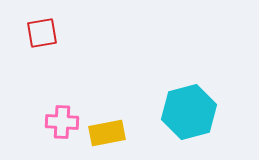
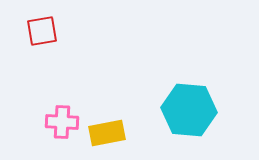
red square: moved 2 px up
cyan hexagon: moved 2 px up; rotated 20 degrees clockwise
